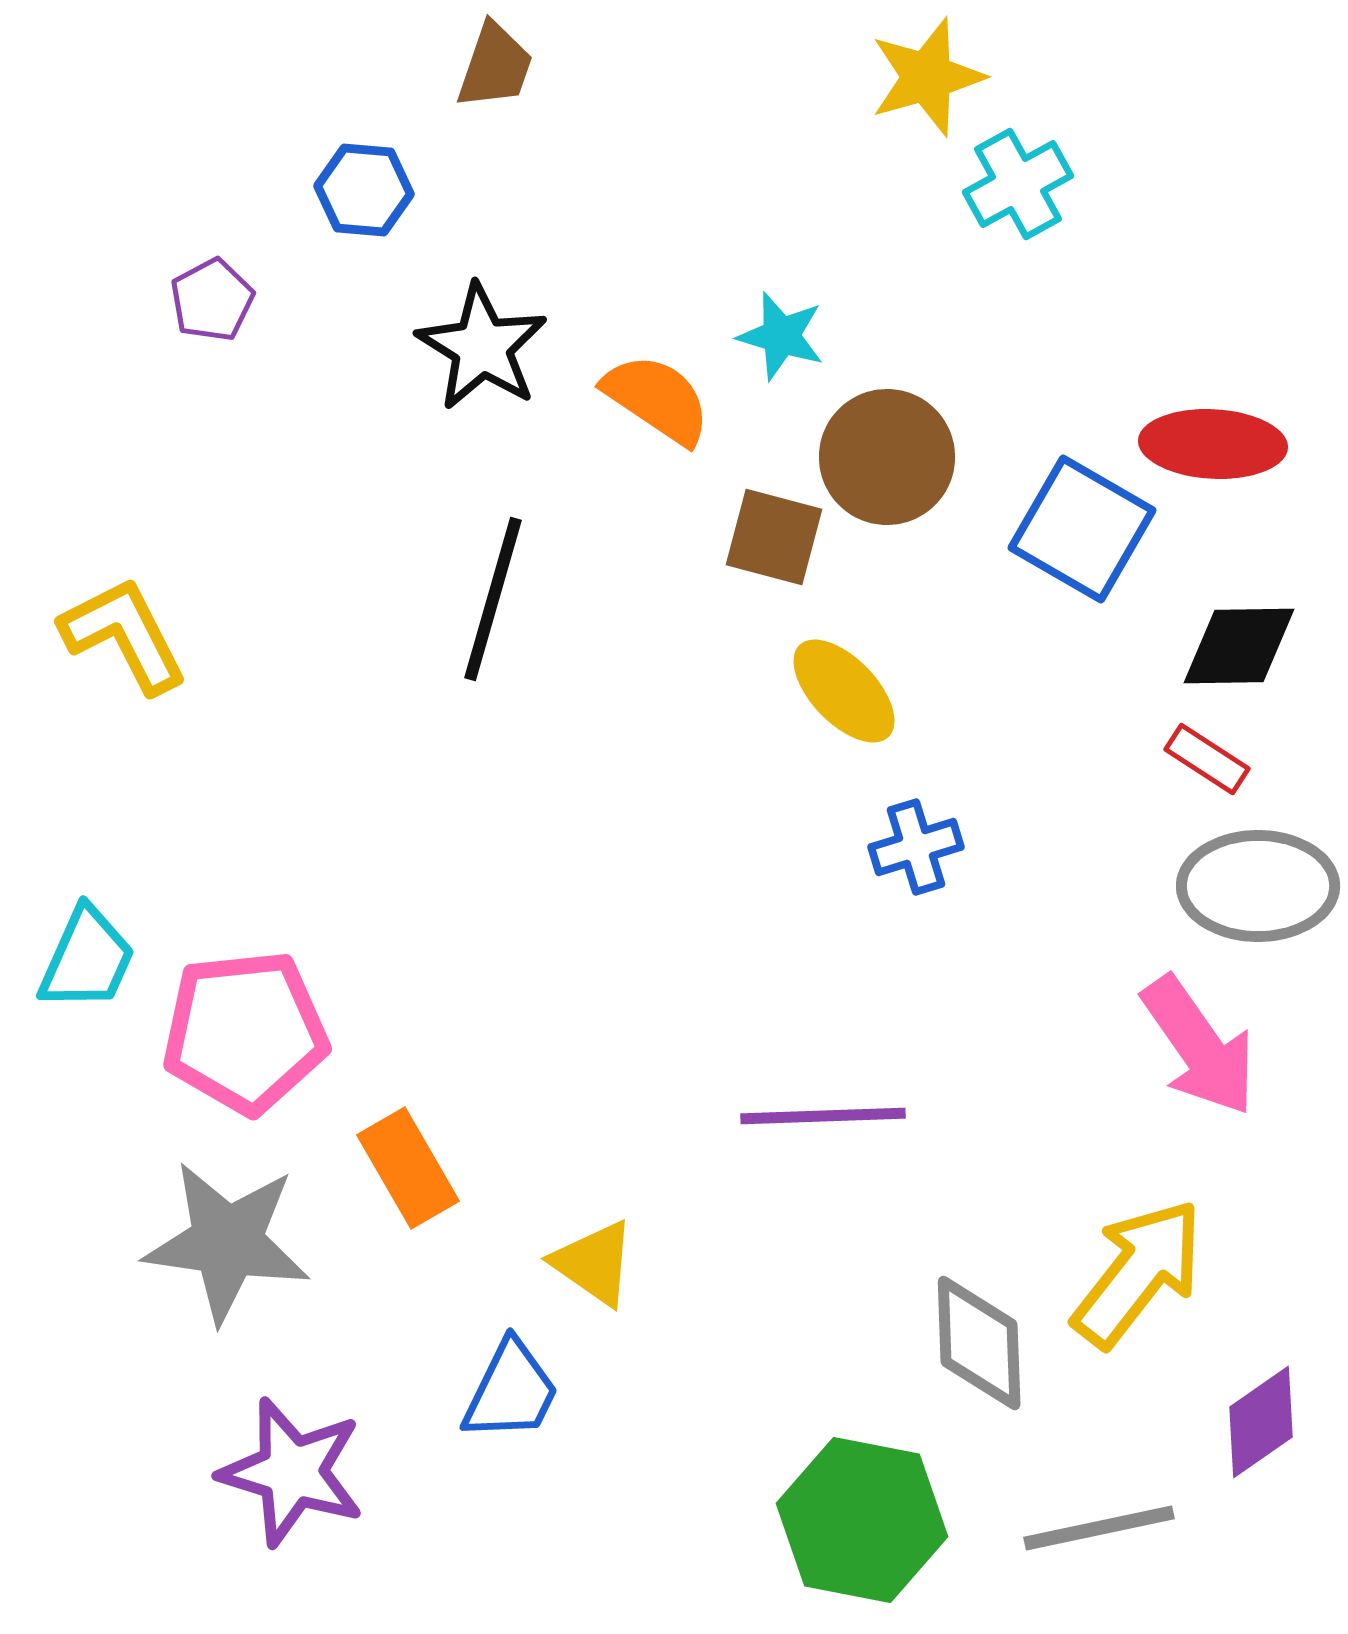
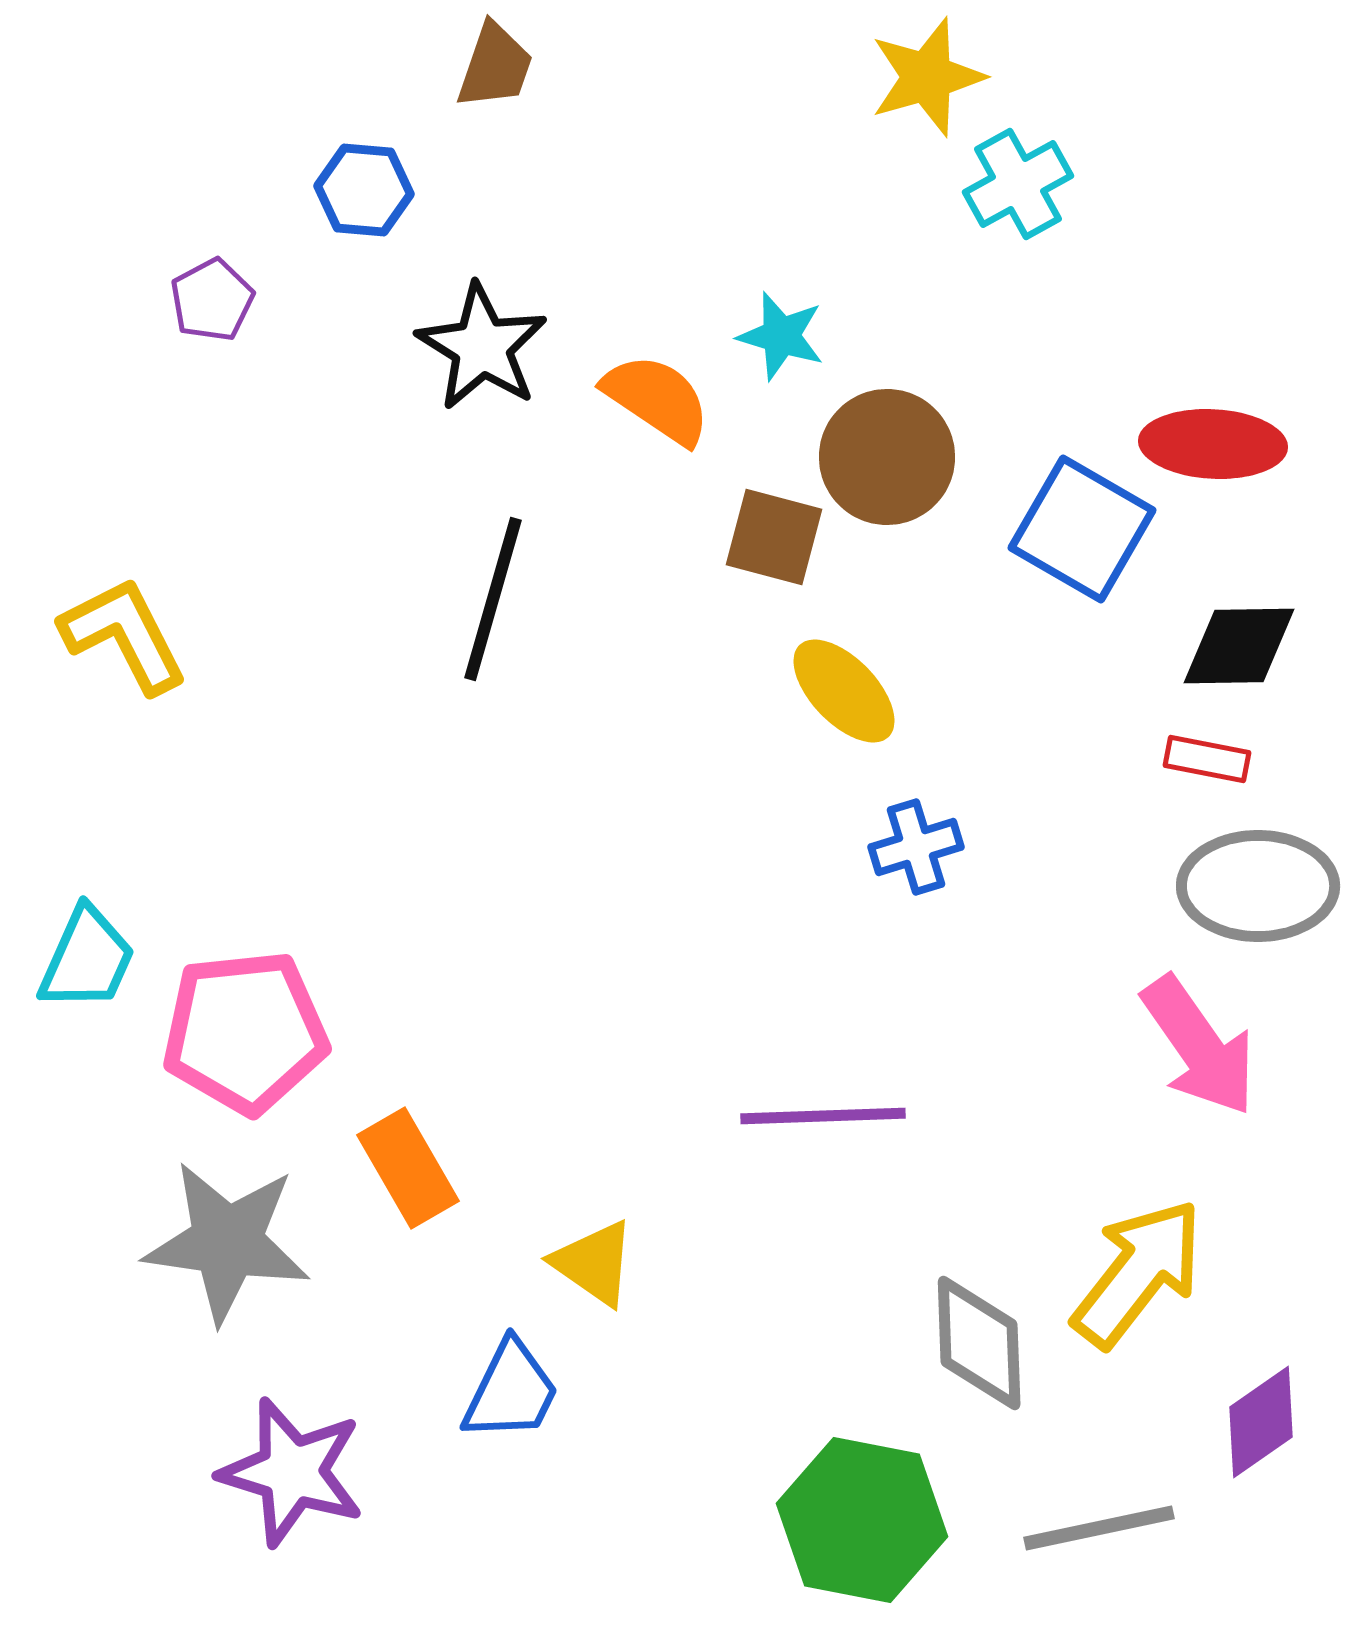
red rectangle: rotated 22 degrees counterclockwise
